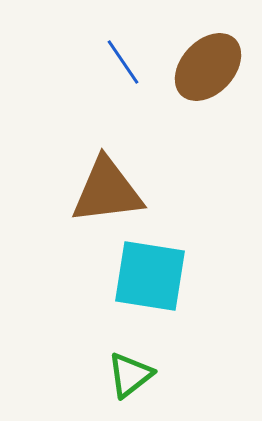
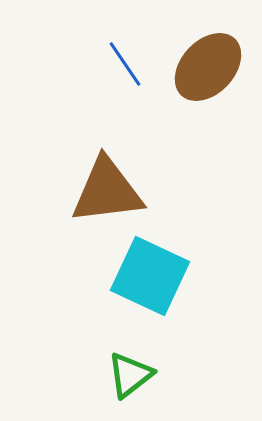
blue line: moved 2 px right, 2 px down
cyan square: rotated 16 degrees clockwise
